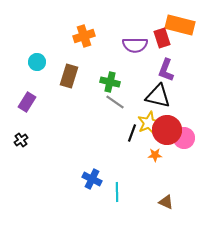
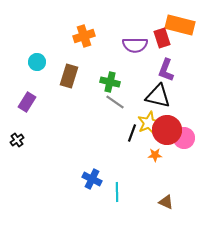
black cross: moved 4 px left
